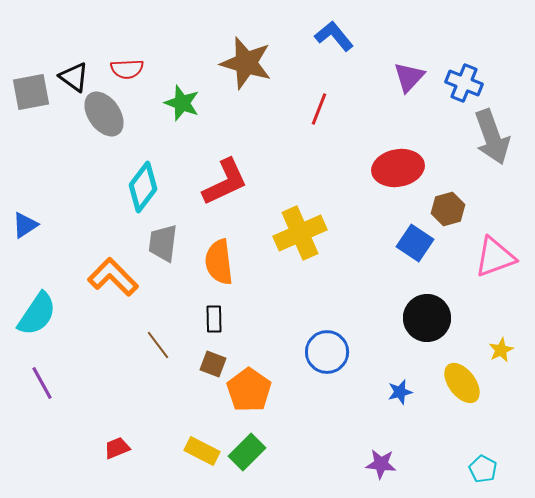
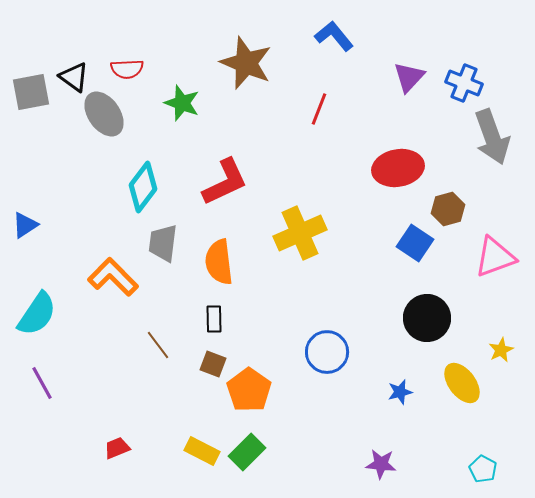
brown star: rotated 6 degrees clockwise
